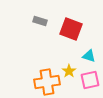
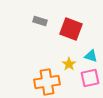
cyan triangle: moved 2 px right
yellow star: moved 7 px up
pink square: moved 2 px up
